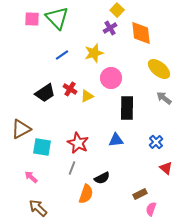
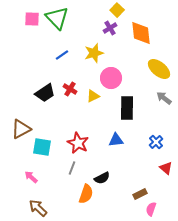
yellow triangle: moved 6 px right
